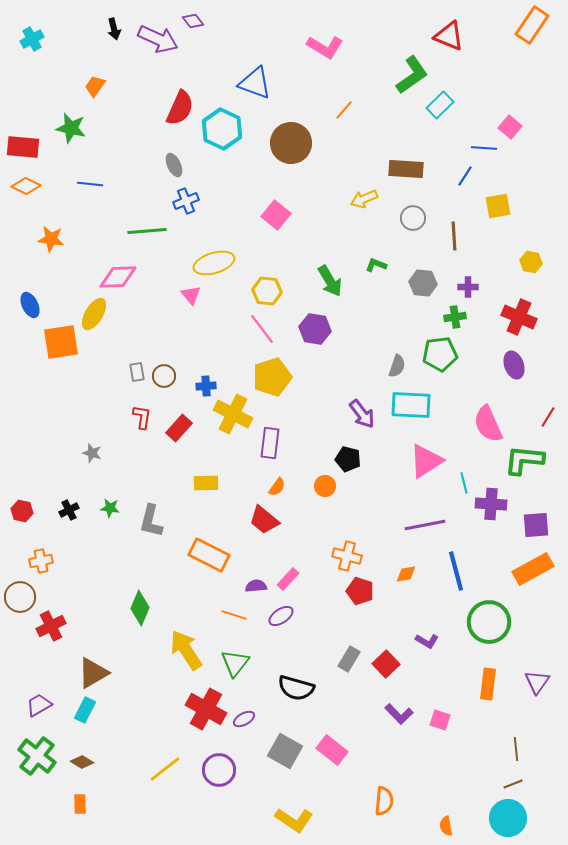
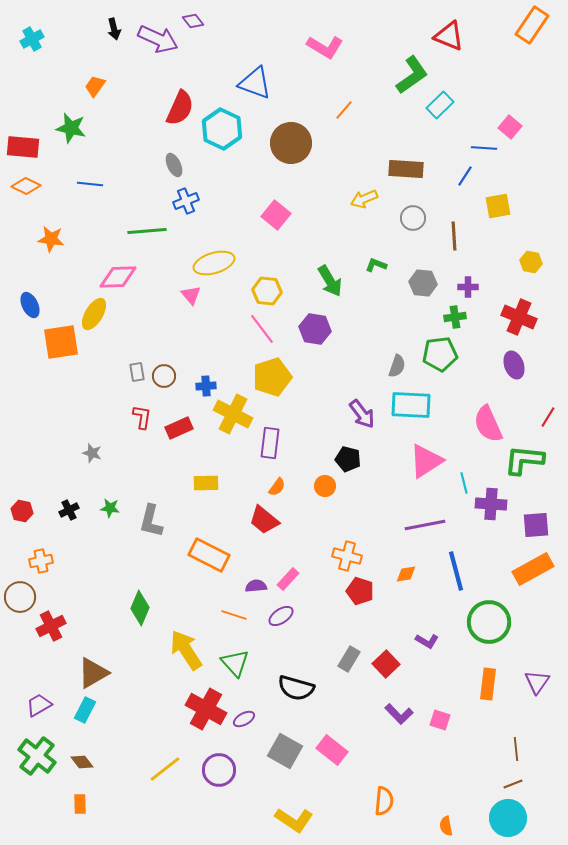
red rectangle at (179, 428): rotated 24 degrees clockwise
green triangle at (235, 663): rotated 20 degrees counterclockwise
brown diamond at (82, 762): rotated 20 degrees clockwise
